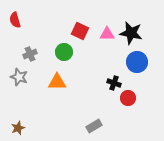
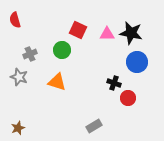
red square: moved 2 px left, 1 px up
green circle: moved 2 px left, 2 px up
orange triangle: rotated 18 degrees clockwise
